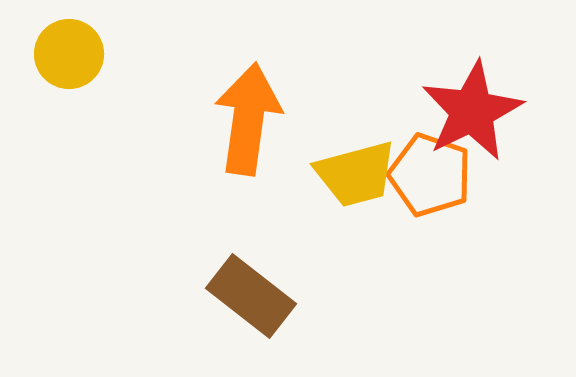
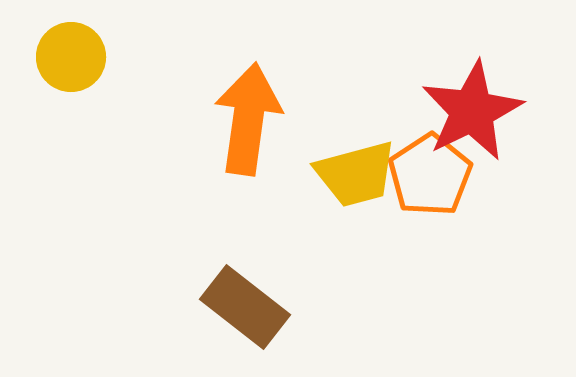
yellow circle: moved 2 px right, 3 px down
orange pentagon: rotated 20 degrees clockwise
brown rectangle: moved 6 px left, 11 px down
